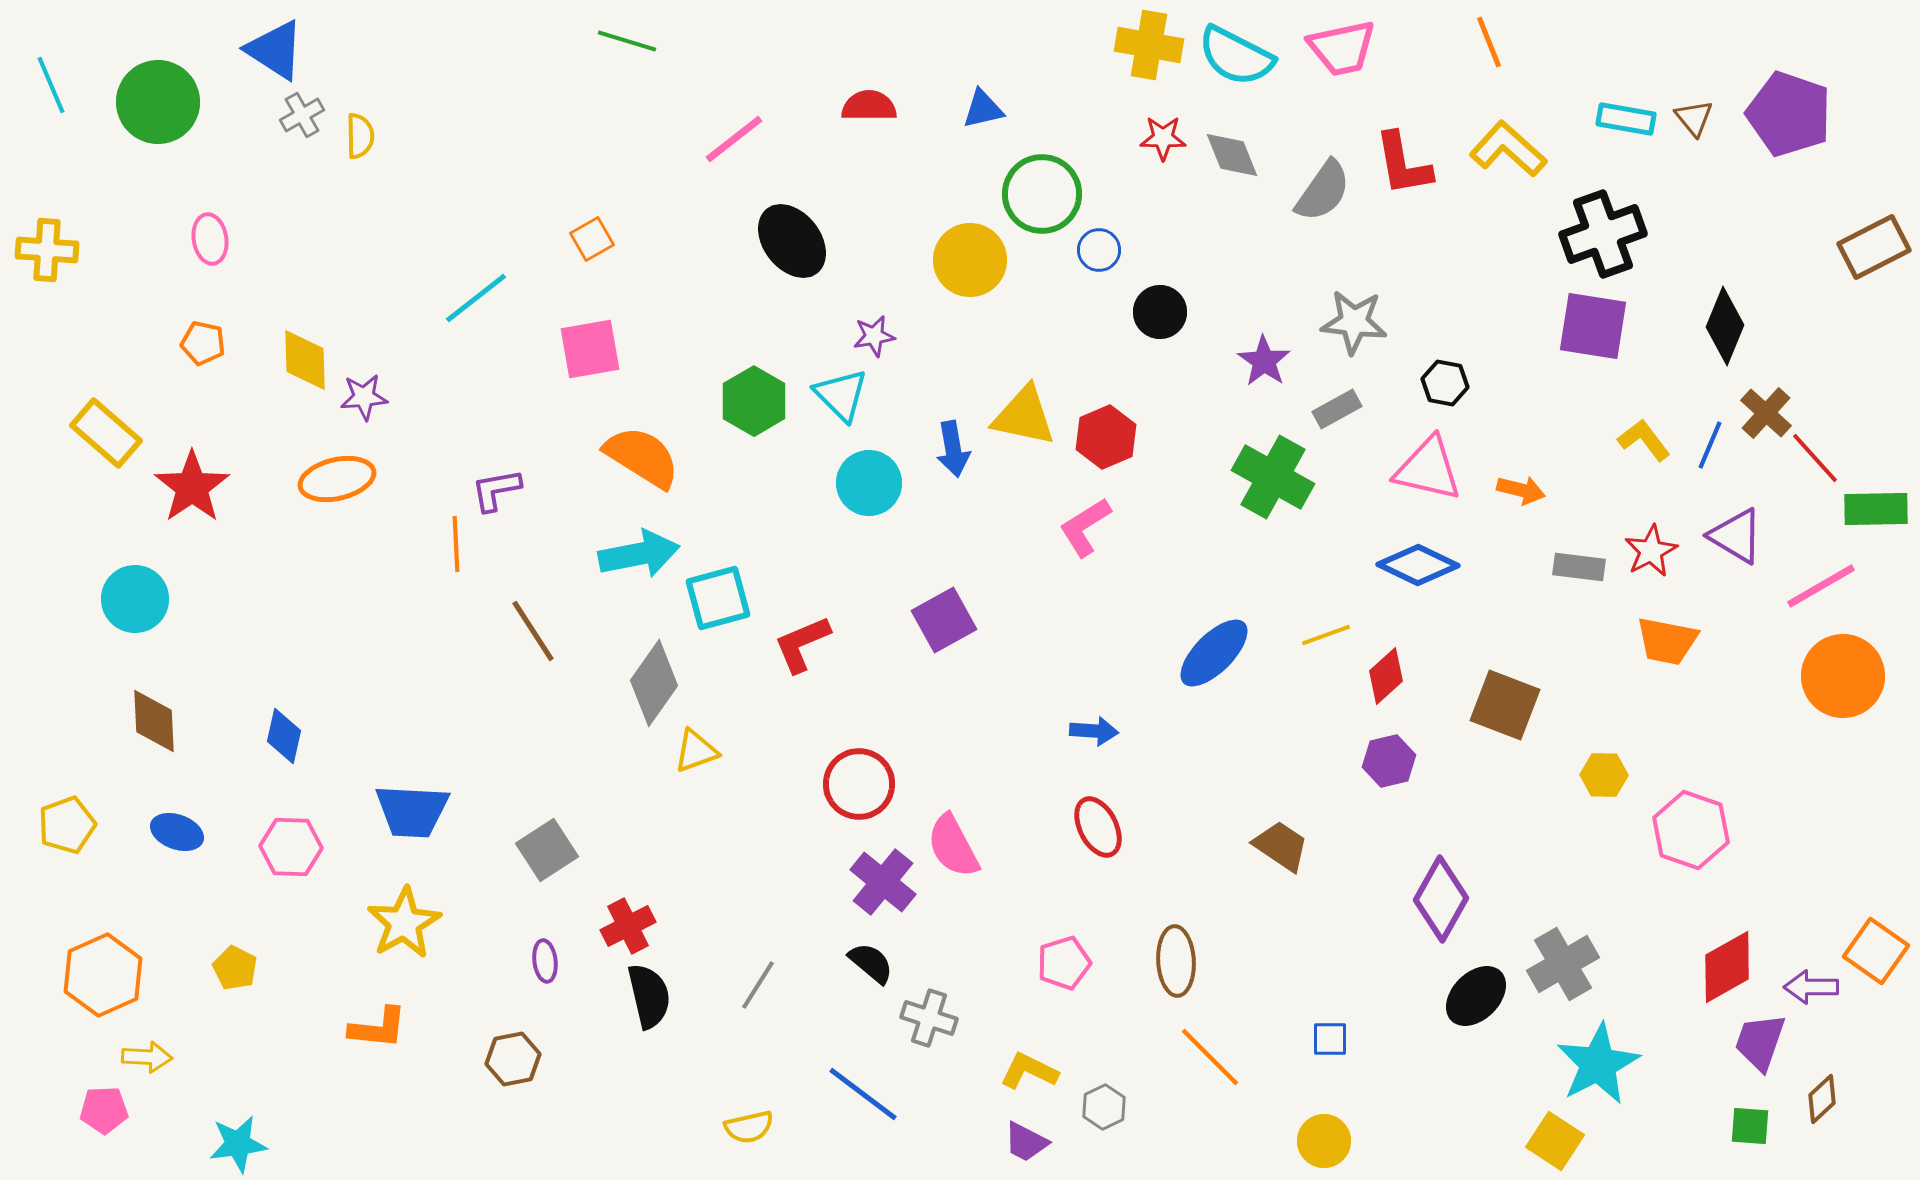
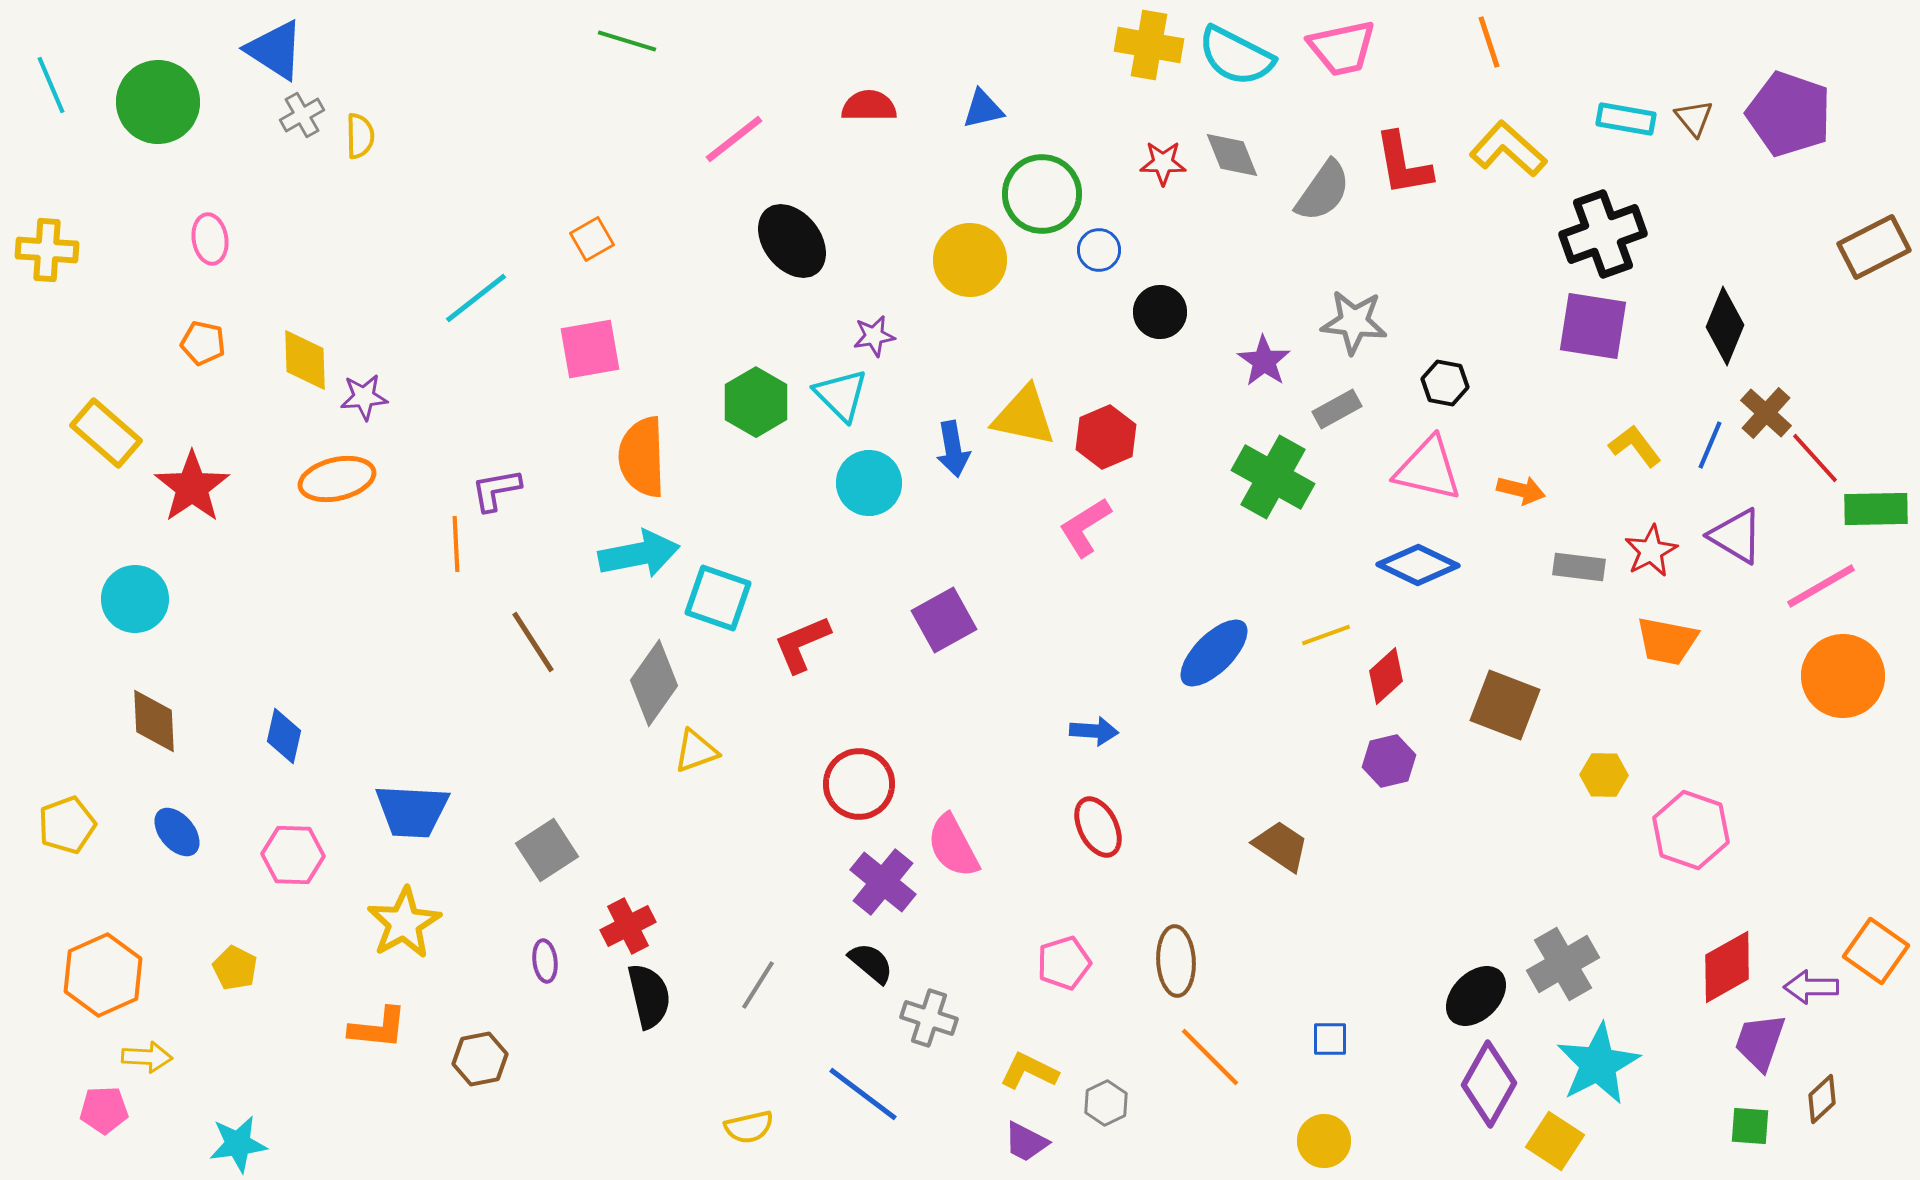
orange line at (1489, 42): rotated 4 degrees clockwise
red star at (1163, 138): moved 25 px down
green hexagon at (754, 401): moved 2 px right, 1 px down
yellow L-shape at (1644, 440): moved 9 px left, 6 px down
orange semicircle at (642, 457): rotated 124 degrees counterclockwise
cyan square at (718, 598): rotated 34 degrees clockwise
brown line at (533, 631): moved 11 px down
blue ellipse at (177, 832): rotated 30 degrees clockwise
pink hexagon at (291, 847): moved 2 px right, 8 px down
purple diamond at (1441, 899): moved 48 px right, 185 px down
brown hexagon at (513, 1059): moved 33 px left
gray hexagon at (1104, 1107): moved 2 px right, 4 px up
